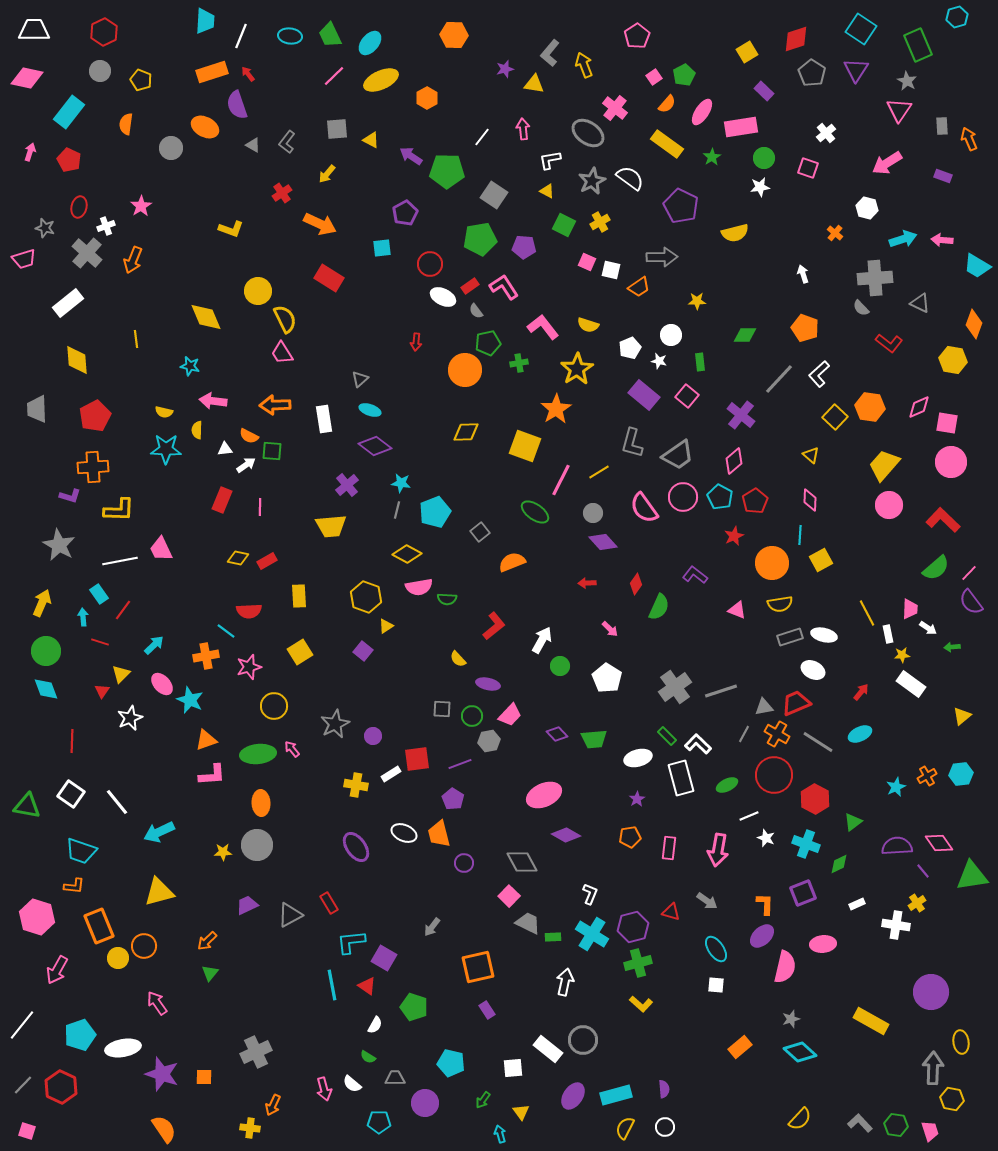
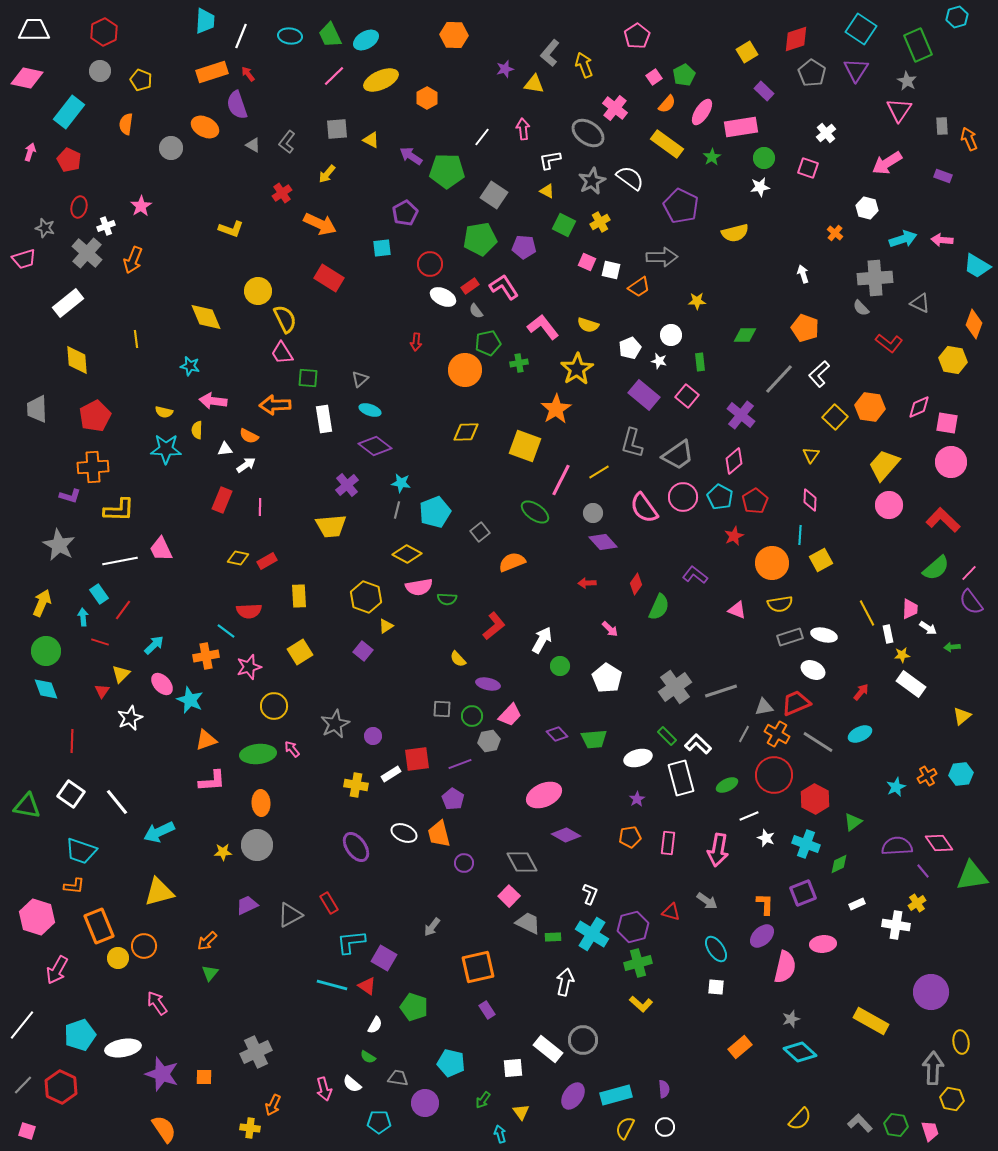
cyan ellipse at (370, 43): moved 4 px left, 3 px up; rotated 20 degrees clockwise
green square at (272, 451): moved 36 px right, 73 px up
yellow triangle at (811, 455): rotated 24 degrees clockwise
pink L-shape at (212, 775): moved 6 px down
pink rectangle at (669, 848): moved 1 px left, 5 px up
cyan line at (332, 985): rotated 64 degrees counterclockwise
white square at (716, 985): moved 2 px down
gray trapezoid at (395, 1078): moved 3 px right; rotated 10 degrees clockwise
